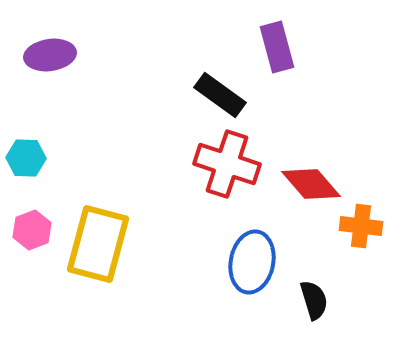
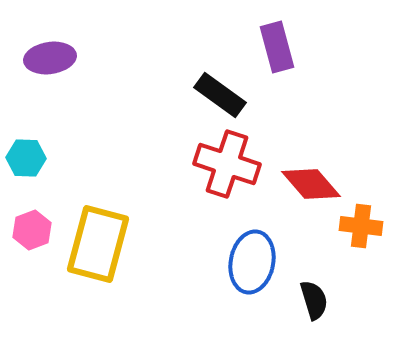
purple ellipse: moved 3 px down
